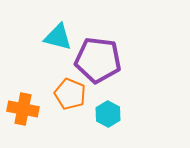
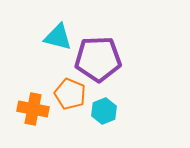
purple pentagon: moved 1 px up; rotated 9 degrees counterclockwise
orange cross: moved 10 px right
cyan hexagon: moved 4 px left, 3 px up; rotated 10 degrees clockwise
